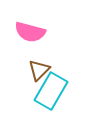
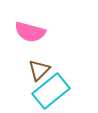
cyan rectangle: rotated 21 degrees clockwise
